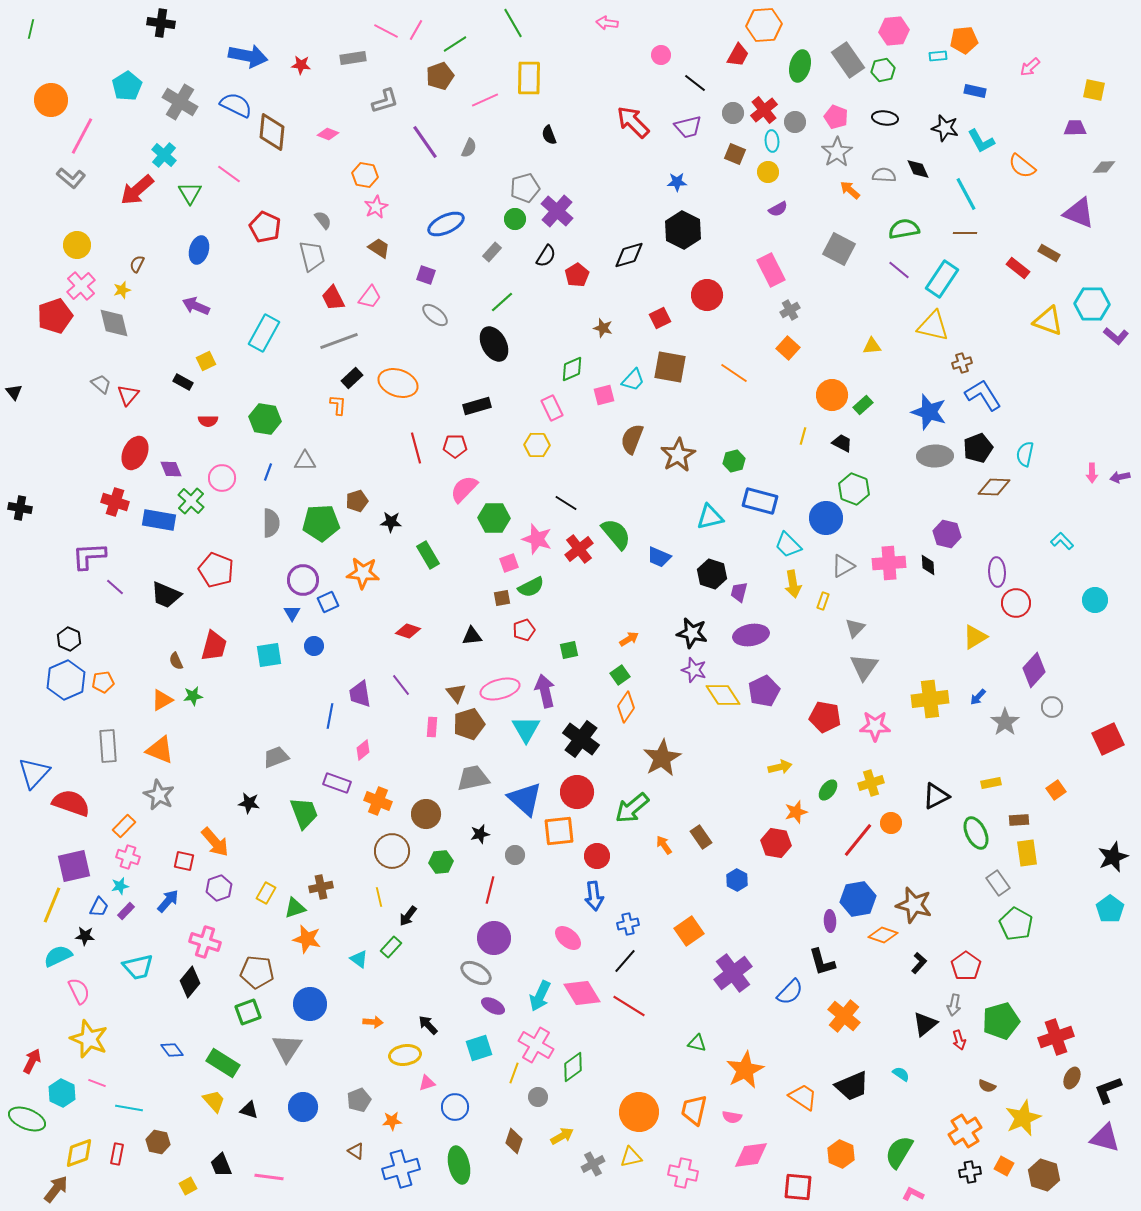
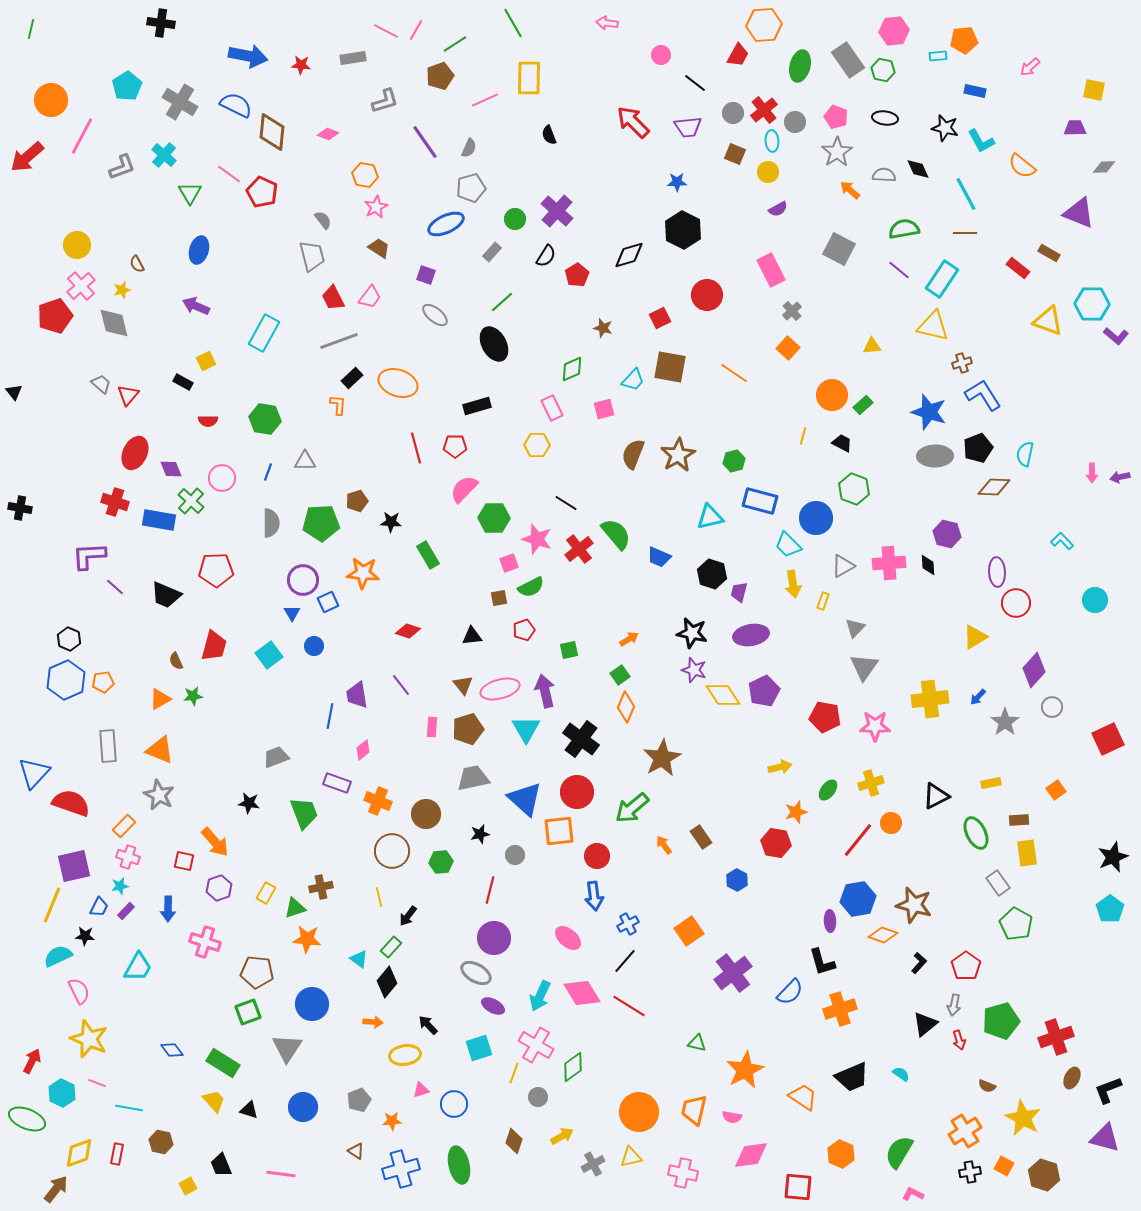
green hexagon at (883, 70): rotated 25 degrees clockwise
purple trapezoid at (688, 127): rotated 8 degrees clockwise
gray L-shape at (71, 178): moved 51 px right, 11 px up; rotated 60 degrees counterclockwise
gray pentagon at (525, 188): moved 54 px left
red arrow at (137, 190): moved 110 px left, 33 px up
red pentagon at (265, 227): moved 3 px left, 35 px up
brown semicircle at (137, 264): rotated 54 degrees counterclockwise
gray cross at (790, 310): moved 2 px right, 1 px down; rotated 12 degrees counterclockwise
pink square at (604, 395): moved 14 px down
brown semicircle at (632, 439): moved 1 px right, 15 px down
blue circle at (826, 518): moved 10 px left
red pentagon at (216, 570): rotated 24 degrees counterclockwise
brown square at (502, 598): moved 3 px left
cyan square at (269, 655): rotated 28 degrees counterclockwise
brown triangle at (456, 693): moved 7 px right, 8 px up
purple trapezoid at (360, 694): moved 3 px left, 1 px down
orange triangle at (162, 700): moved 2 px left, 1 px up
orange diamond at (626, 707): rotated 12 degrees counterclockwise
brown pentagon at (469, 724): moved 1 px left, 5 px down
blue arrow at (168, 901): moved 8 px down; rotated 140 degrees clockwise
blue cross at (628, 924): rotated 15 degrees counterclockwise
orange star at (307, 939): rotated 8 degrees counterclockwise
cyan trapezoid at (138, 967): rotated 48 degrees counterclockwise
black diamond at (190, 982): moved 197 px right
blue circle at (310, 1004): moved 2 px right
orange cross at (844, 1016): moved 4 px left, 7 px up; rotated 32 degrees clockwise
pink triangle at (427, 1083): moved 6 px left, 7 px down
black trapezoid at (852, 1086): moved 9 px up
blue circle at (455, 1107): moved 1 px left, 3 px up
yellow star at (1023, 1118): rotated 21 degrees counterclockwise
brown hexagon at (158, 1142): moved 3 px right
pink line at (269, 1177): moved 12 px right, 3 px up
